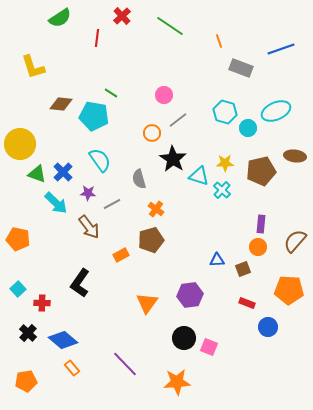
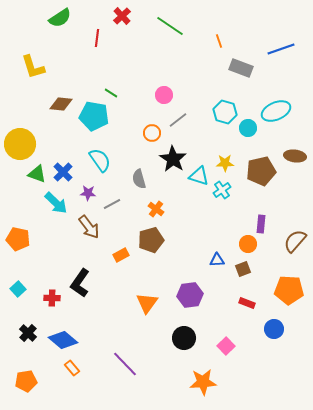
cyan cross at (222, 190): rotated 12 degrees clockwise
orange circle at (258, 247): moved 10 px left, 3 px up
red cross at (42, 303): moved 10 px right, 5 px up
blue circle at (268, 327): moved 6 px right, 2 px down
pink square at (209, 347): moved 17 px right, 1 px up; rotated 24 degrees clockwise
orange star at (177, 382): moved 26 px right
